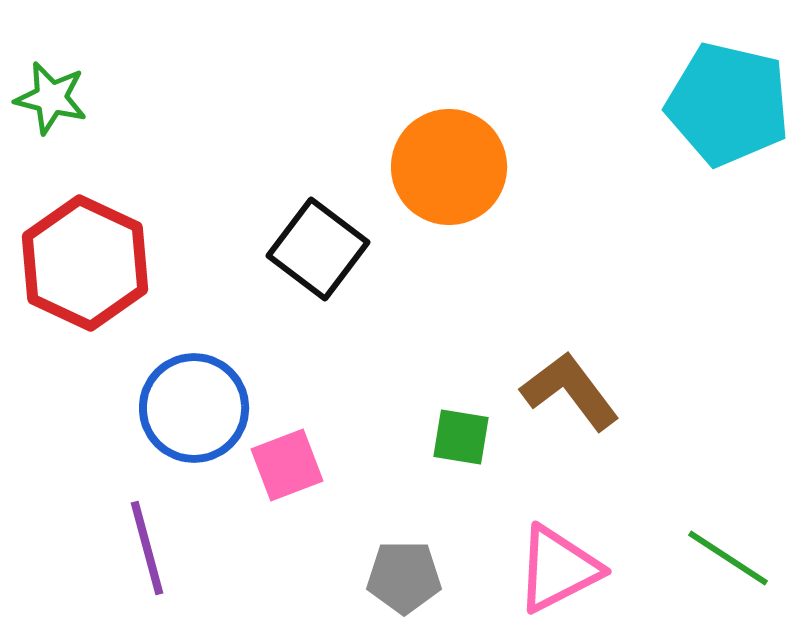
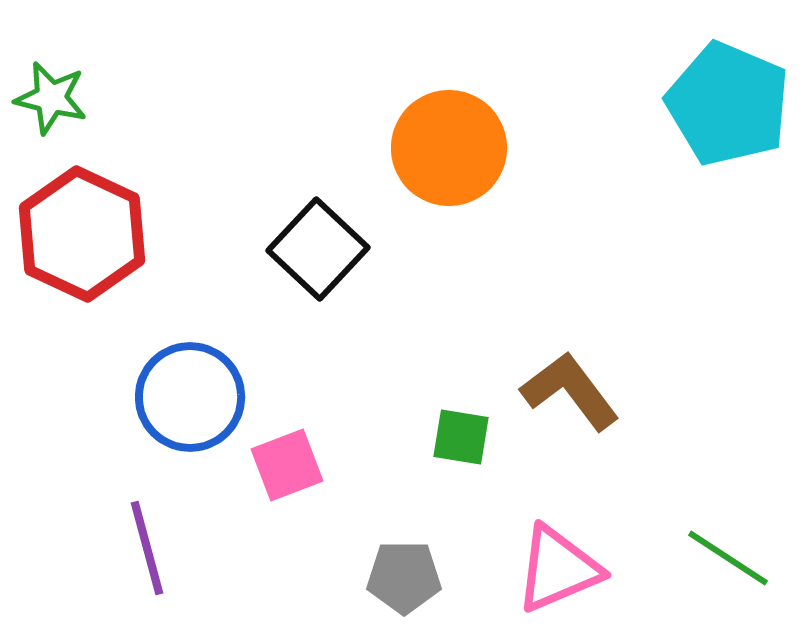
cyan pentagon: rotated 10 degrees clockwise
orange circle: moved 19 px up
black square: rotated 6 degrees clockwise
red hexagon: moved 3 px left, 29 px up
blue circle: moved 4 px left, 11 px up
pink triangle: rotated 4 degrees clockwise
